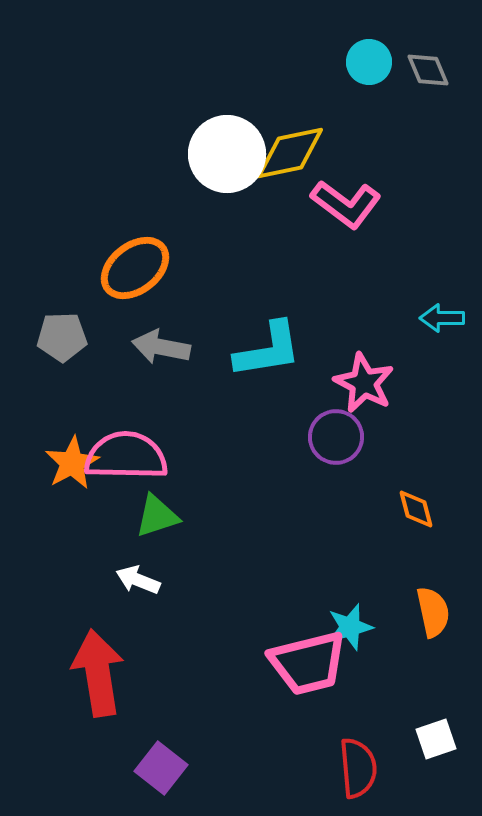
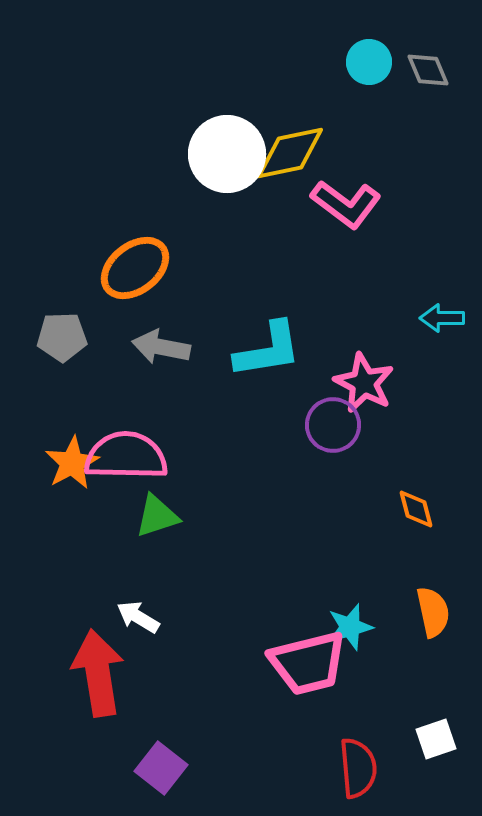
purple circle: moved 3 px left, 12 px up
white arrow: moved 37 px down; rotated 9 degrees clockwise
